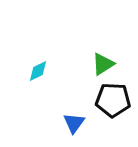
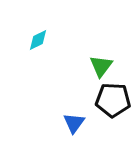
green triangle: moved 2 px left, 2 px down; rotated 20 degrees counterclockwise
cyan diamond: moved 31 px up
